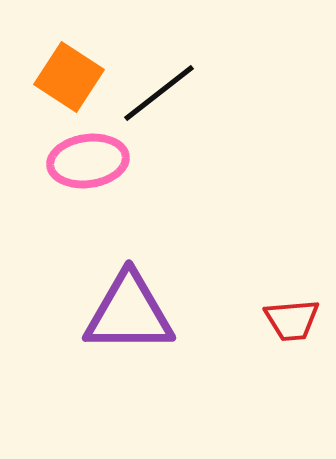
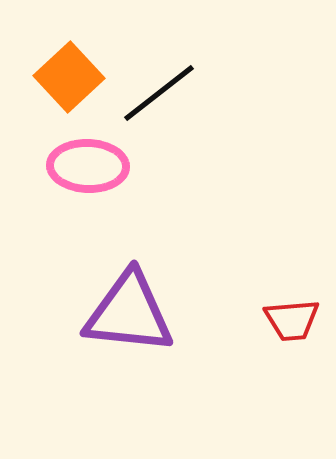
orange square: rotated 14 degrees clockwise
pink ellipse: moved 5 px down; rotated 10 degrees clockwise
purple triangle: rotated 6 degrees clockwise
